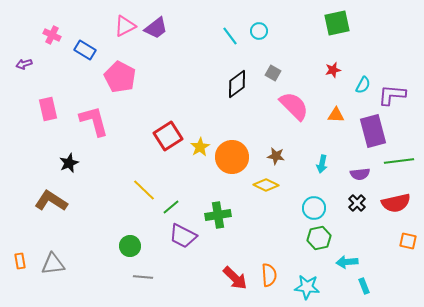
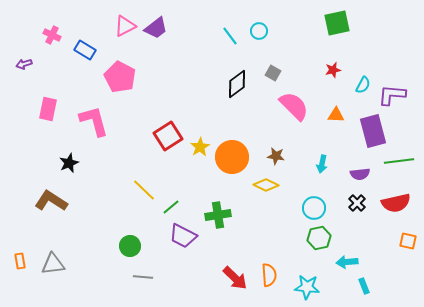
pink rectangle at (48, 109): rotated 25 degrees clockwise
